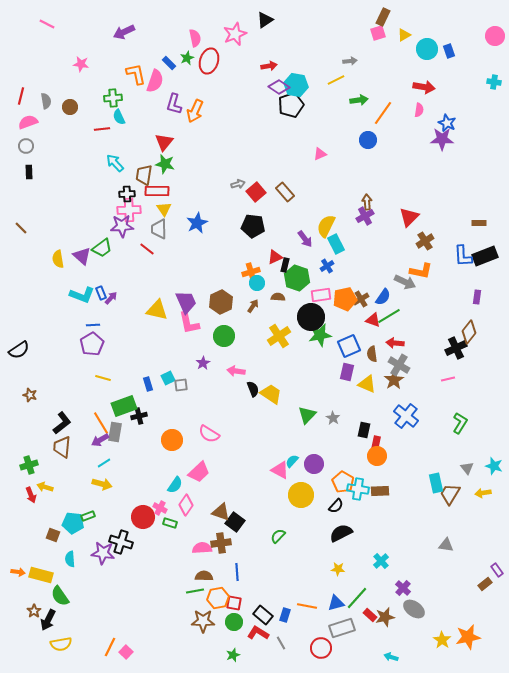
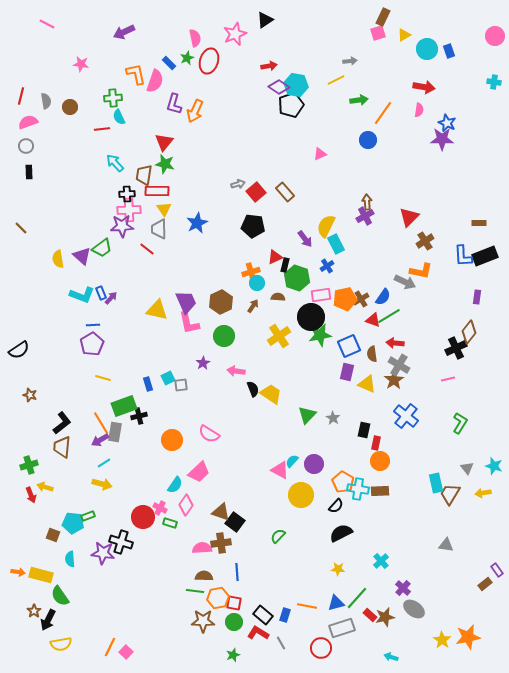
orange circle at (377, 456): moved 3 px right, 5 px down
green line at (195, 591): rotated 18 degrees clockwise
